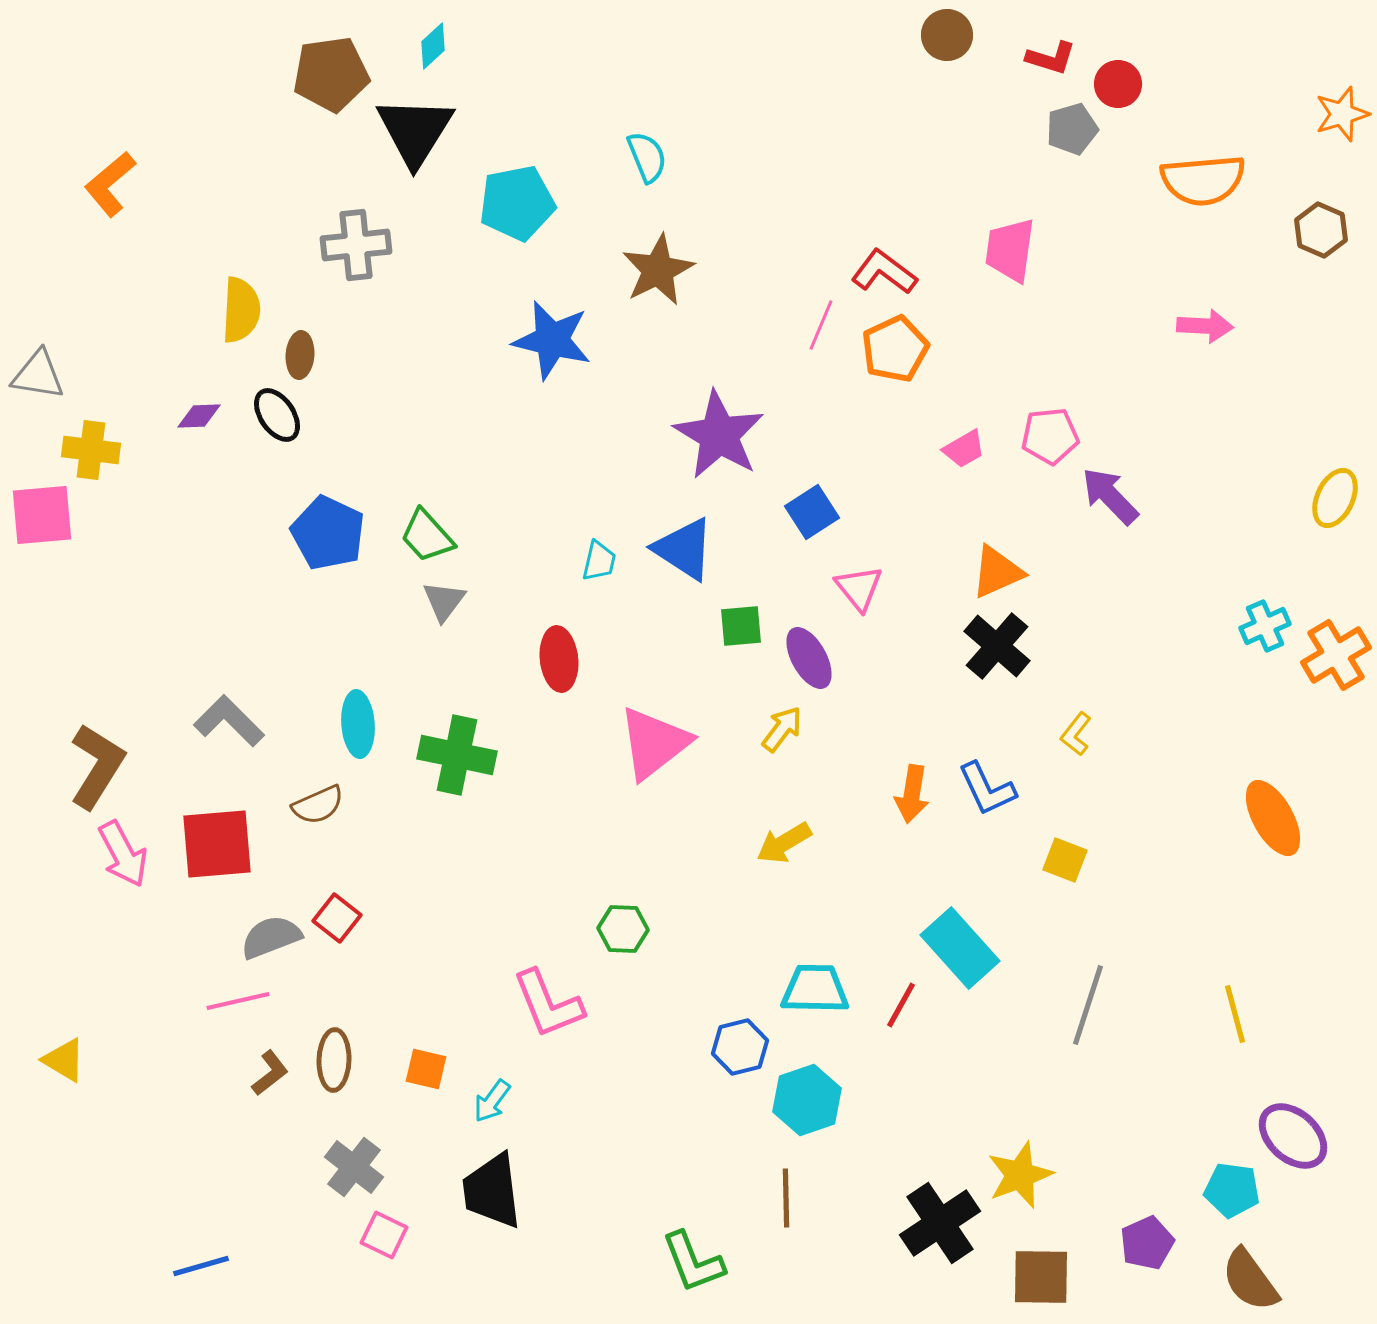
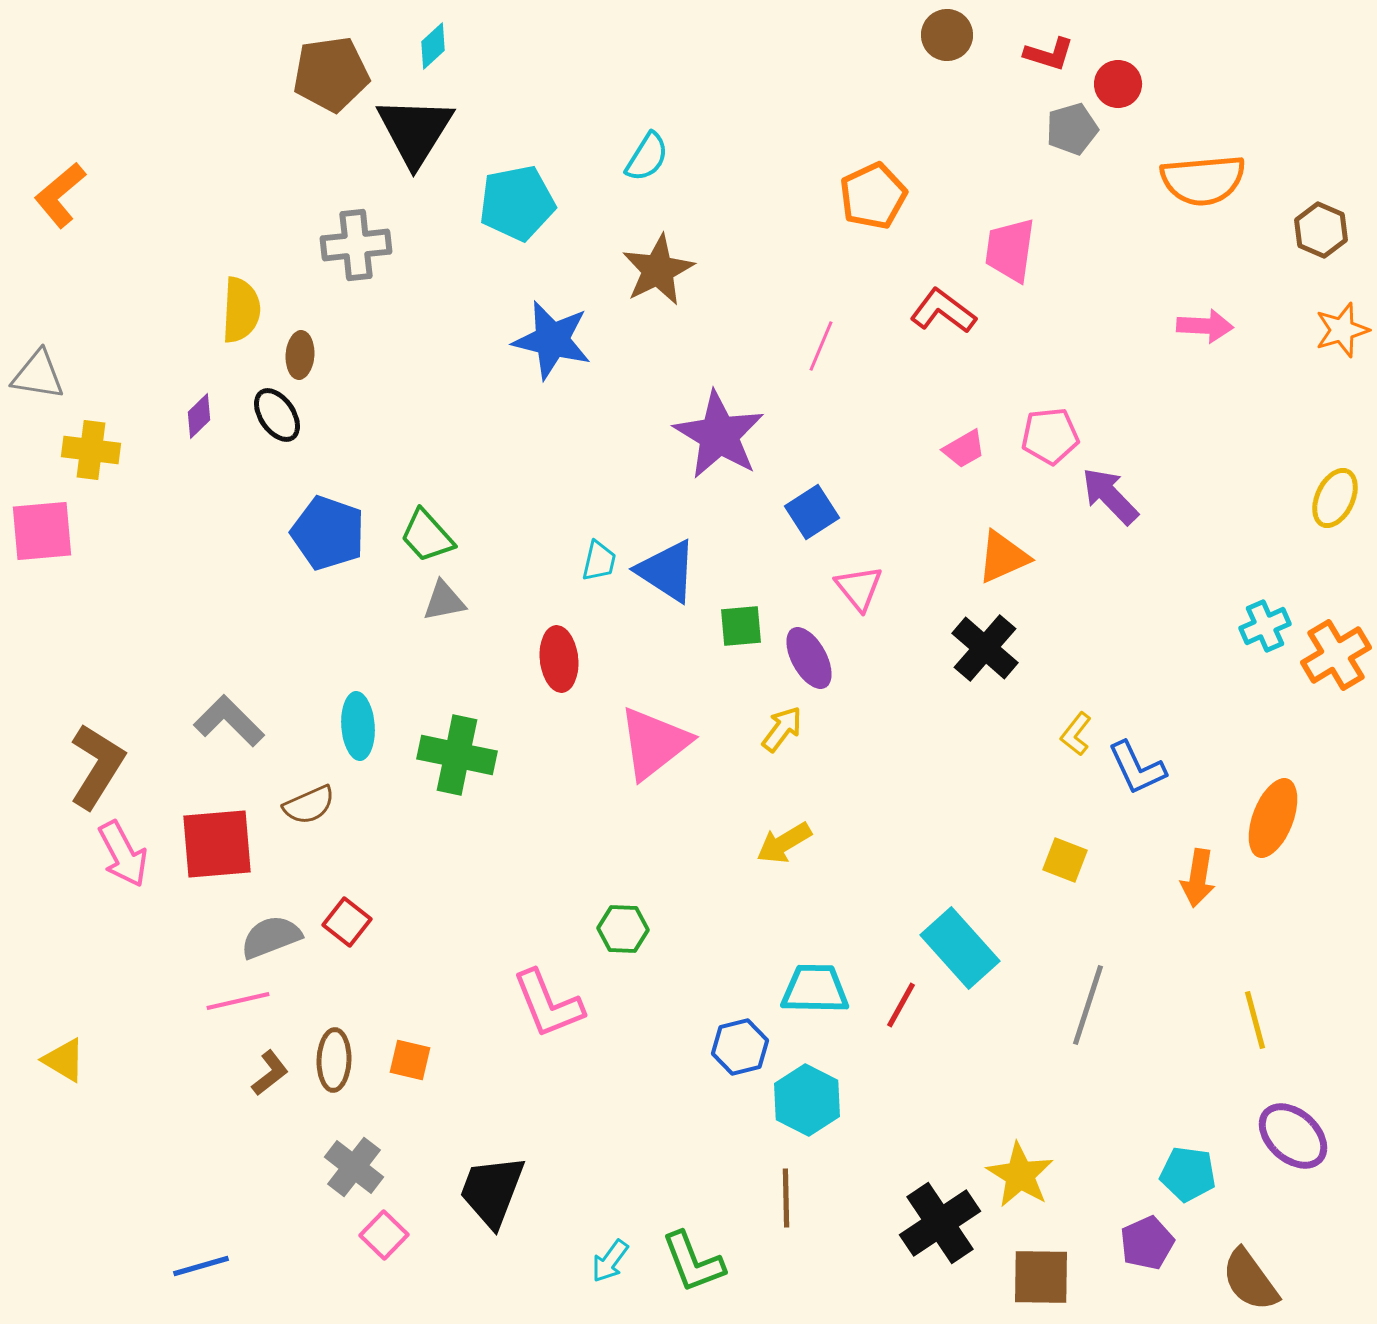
red L-shape at (1051, 58): moved 2 px left, 4 px up
orange star at (1342, 114): moved 216 px down
cyan semicircle at (647, 157): rotated 54 degrees clockwise
orange L-shape at (110, 184): moved 50 px left, 11 px down
red L-shape at (884, 272): moved 59 px right, 39 px down
pink line at (821, 325): moved 21 px down
orange pentagon at (895, 349): moved 22 px left, 153 px up
purple diamond at (199, 416): rotated 42 degrees counterclockwise
pink square at (42, 515): moved 16 px down
blue pentagon at (328, 533): rotated 6 degrees counterclockwise
blue triangle at (684, 549): moved 17 px left, 22 px down
orange triangle at (997, 572): moved 6 px right, 15 px up
gray triangle at (444, 601): rotated 42 degrees clockwise
black cross at (997, 646): moved 12 px left, 2 px down
cyan ellipse at (358, 724): moved 2 px down
blue L-shape at (987, 789): moved 150 px right, 21 px up
orange arrow at (912, 794): moved 286 px right, 84 px down
brown semicircle at (318, 805): moved 9 px left
orange ellipse at (1273, 818): rotated 50 degrees clockwise
red square at (337, 918): moved 10 px right, 4 px down
yellow line at (1235, 1014): moved 20 px right, 6 px down
orange square at (426, 1069): moved 16 px left, 9 px up
cyan hexagon at (807, 1100): rotated 14 degrees counterclockwise
cyan arrow at (492, 1101): moved 118 px right, 160 px down
yellow star at (1020, 1175): rotated 20 degrees counterclockwise
cyan pentagon at (1232, 1190): moved 44 px left, 16 px up
black trapezoid at (492, 1191): rotated 28 degrees clockwise
pink square at (384, 1235): rotated 18 degrees clockwise
